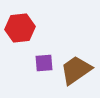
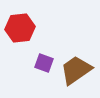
purple square: rotated 24 degrees clockwise
